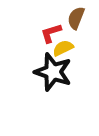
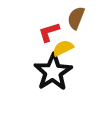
red L-shape: moved 2 px left, 1 px up
black star: rotated 21 degrees clockwise
